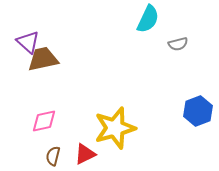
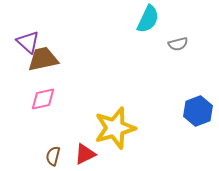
pink diamond: moved 1 px left, 22 px up
